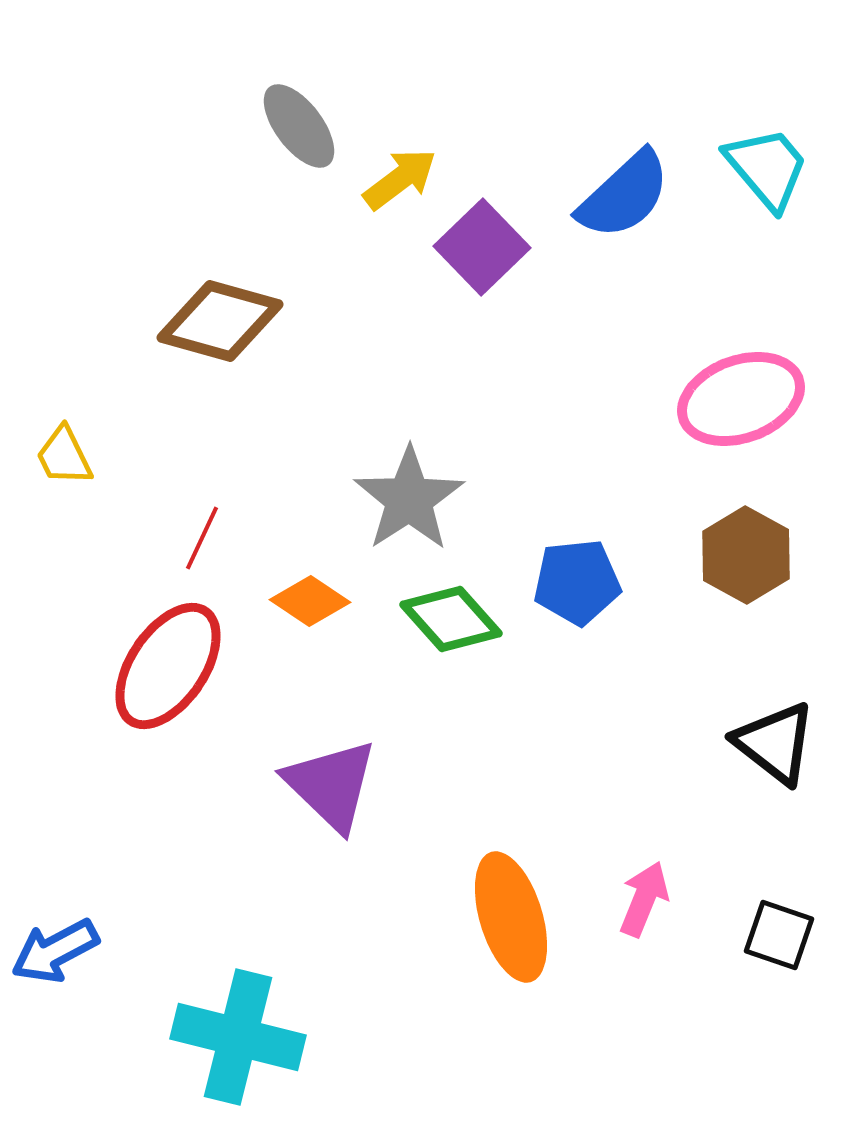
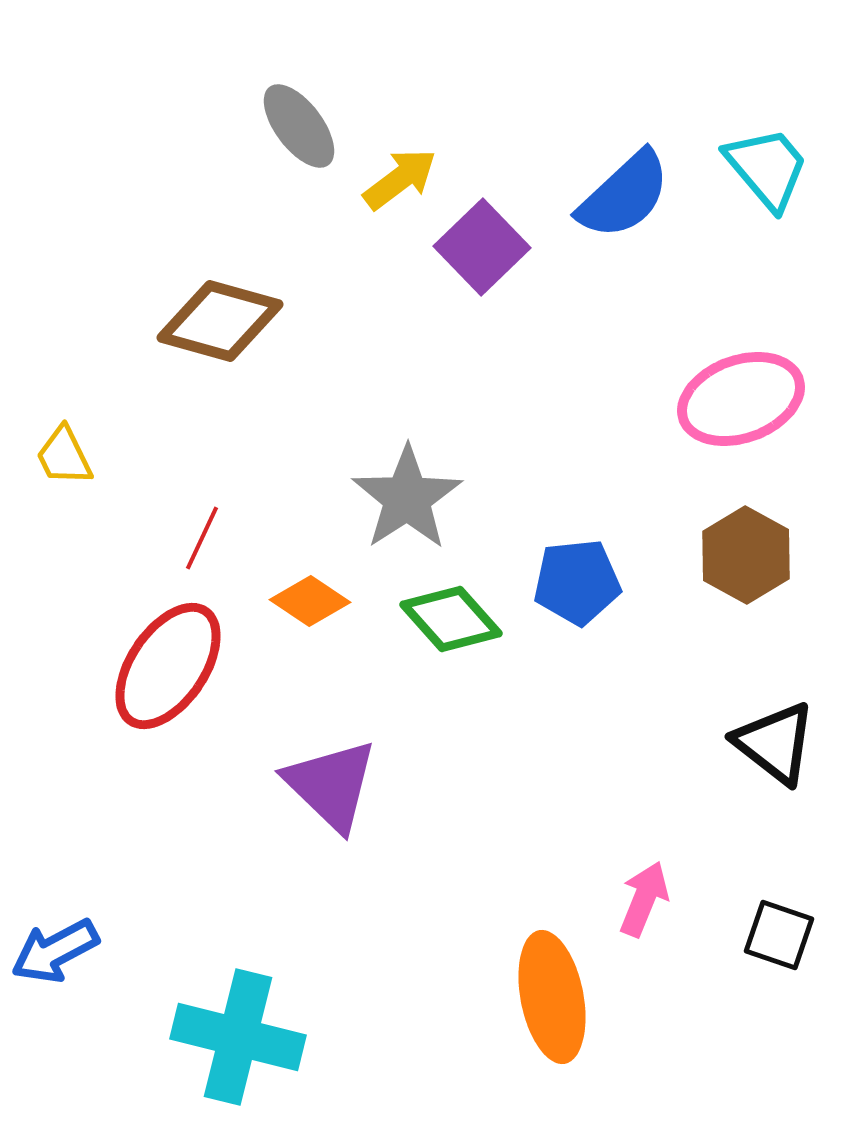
gray star: moved 2 px left, 1 px up
orange ellipse: moved 41 px right, 80 px down; rotated 6 degrees clockwise
